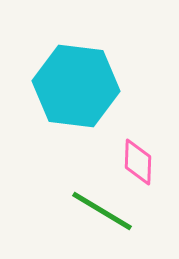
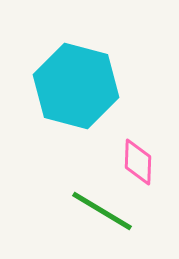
cyan hexagon: rotated 8 degrees clockwise
